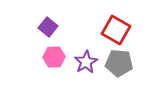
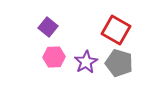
gray pentagon: rotated 12 degrees clockwise
